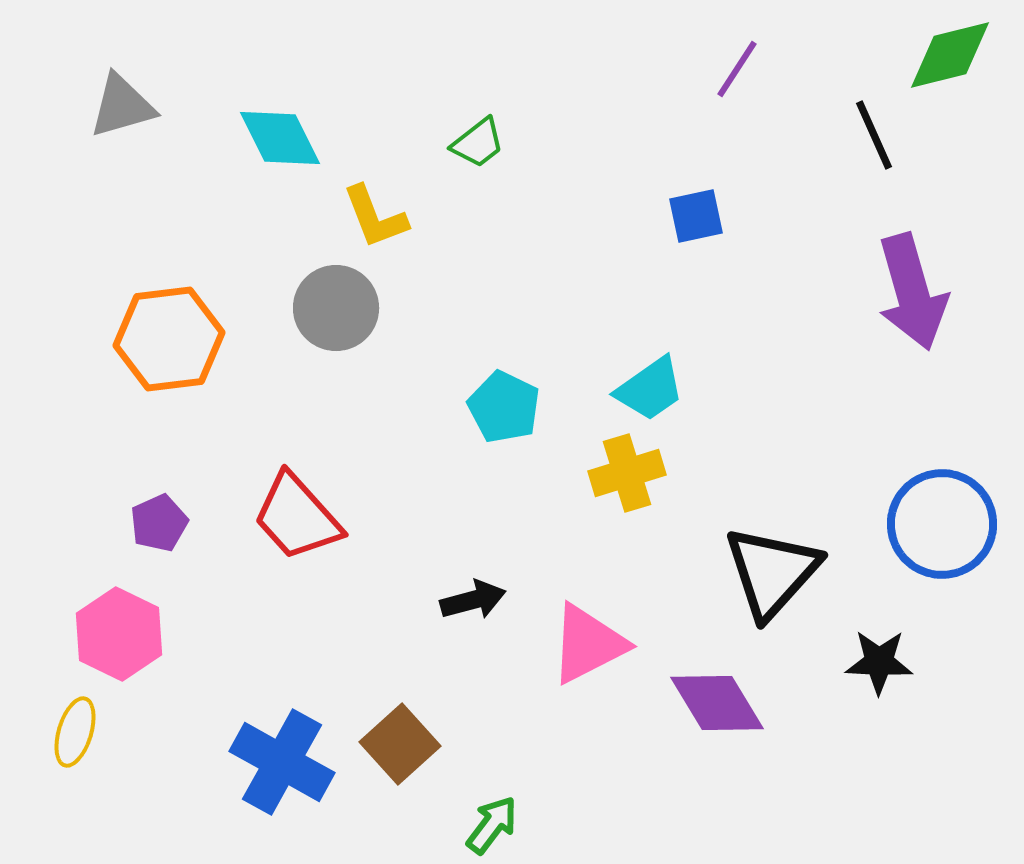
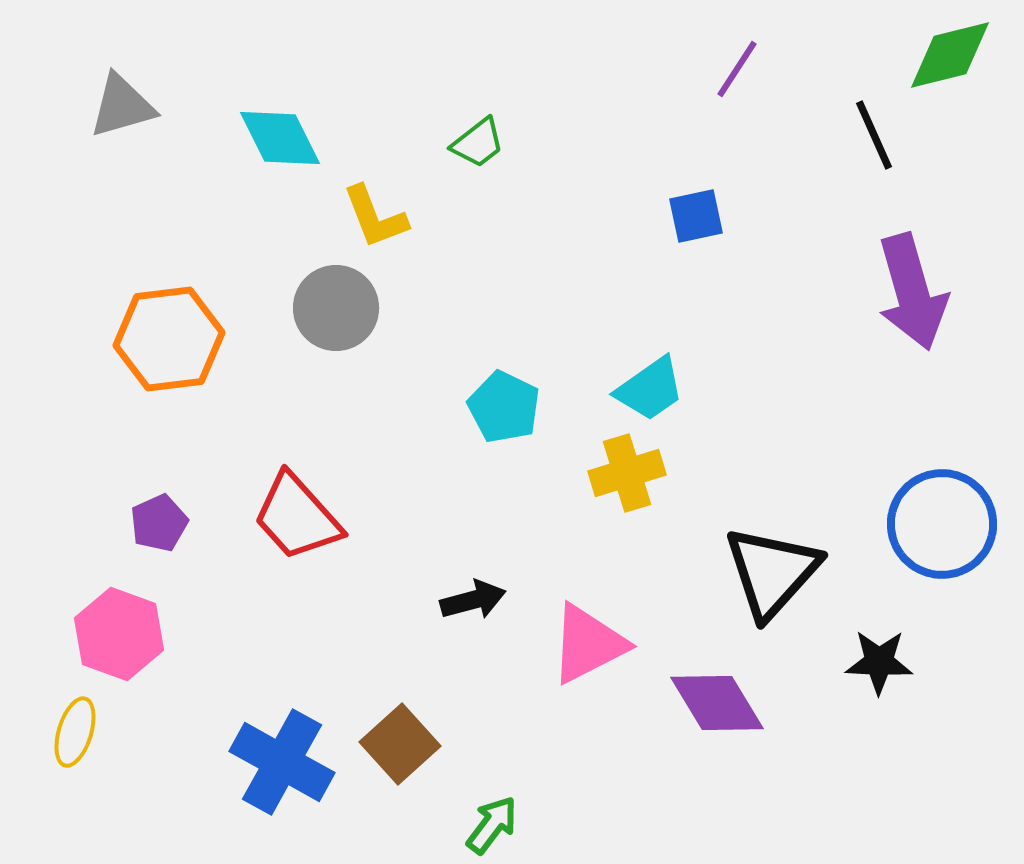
pink hexagon: rotated 6 degrees counterclockwise
